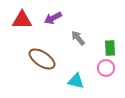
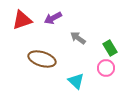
red triangle: rotated 20 degrees counterclockwise
gray arrow: rotated 14 degrees counterclockwise
green rectangle: rotated 28 degrees counterclockwise
brown ellipse: rotated 16 degrees counterclockwise
cyan triangle: rotated 30 degrees clockwise
